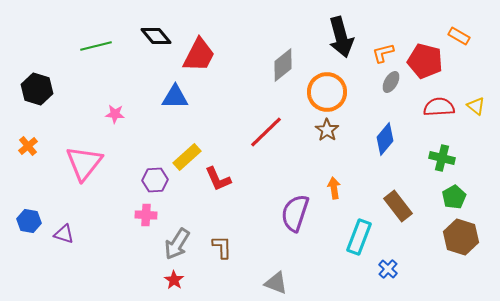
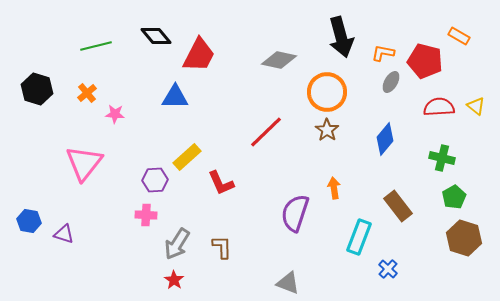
orange L-shape: rotated 25 degrees clockwise
gray diamond: moved 4 px left, 5 px up; rotated 52 degrees clockwise
orange cross: moved 59 px right, 53 px up
red L-shape: moved 3 px right, 4 px down
brown hexagon: moved 3 px right, 1 px down
gray triangle: moved 12 px right
